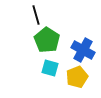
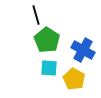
cyan square: moved 1 px left; rotated 12 degrees counterclockwise
yellow pentagon: moved 3 px left, 2 px down; rotated 20 degrees counterclockwise
